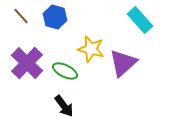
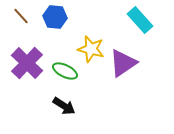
blue hexagon: rotated 10 degrees counterclockwise
purple triangle: rotated 8 degrees clockwise
black arrow: rotated 20 degrees counterclockwise
